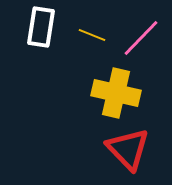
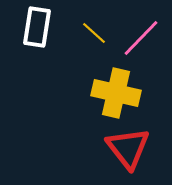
white rectangle: moved 4 px left
yellow line: moved 2 px right, 2 px up; rotated 20 degrees clockwise
red triangle: moved 1 px up; rotated 6 degrees clockwise
